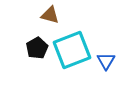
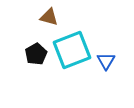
brown triangle: moved 1 px left, 2 px down
black pentagon: moved 1 px left, 6 px down
